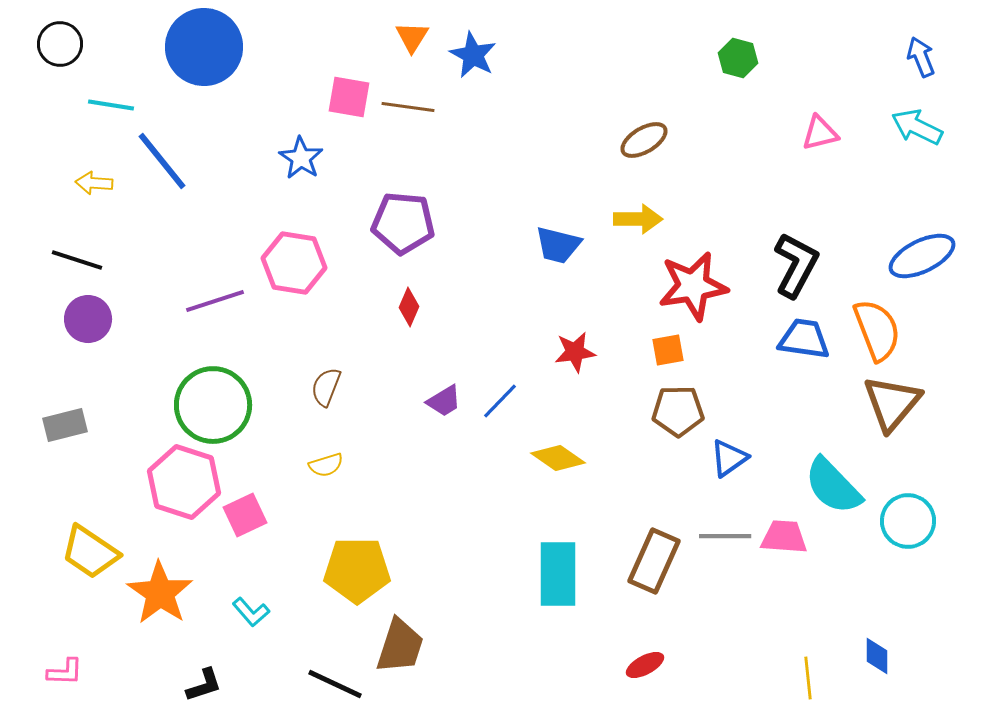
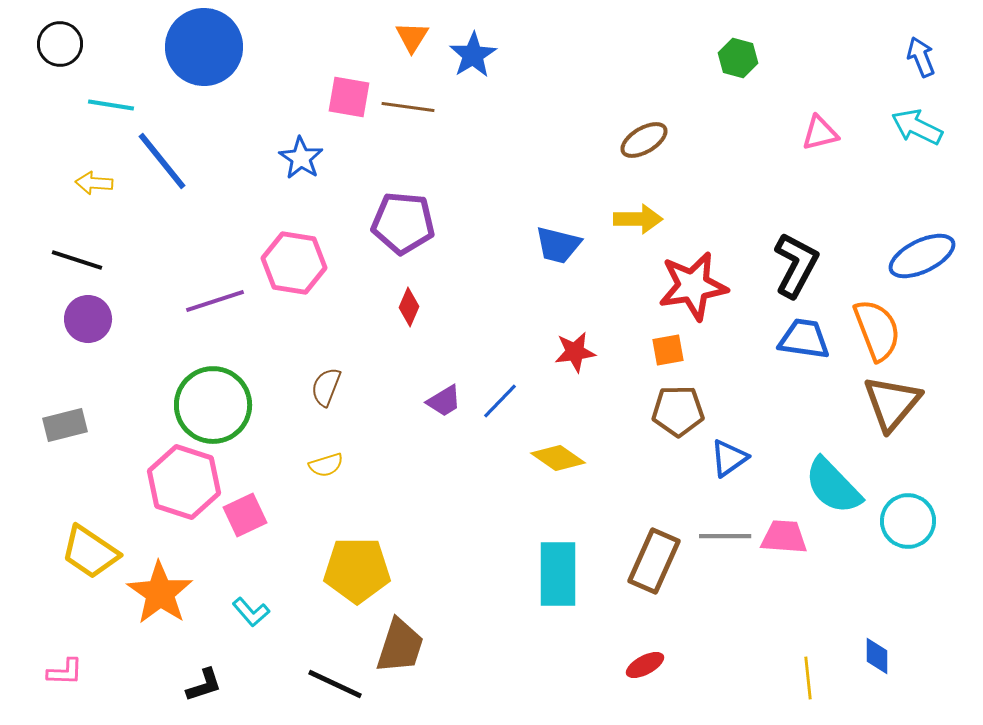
blue star at (473, 55): rotated 12 degrees clockwise
